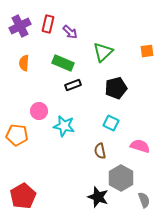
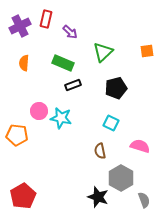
red rectangle: moved 2 px left, 5 px up
cyan star: moved 3 px left, 8 px up
